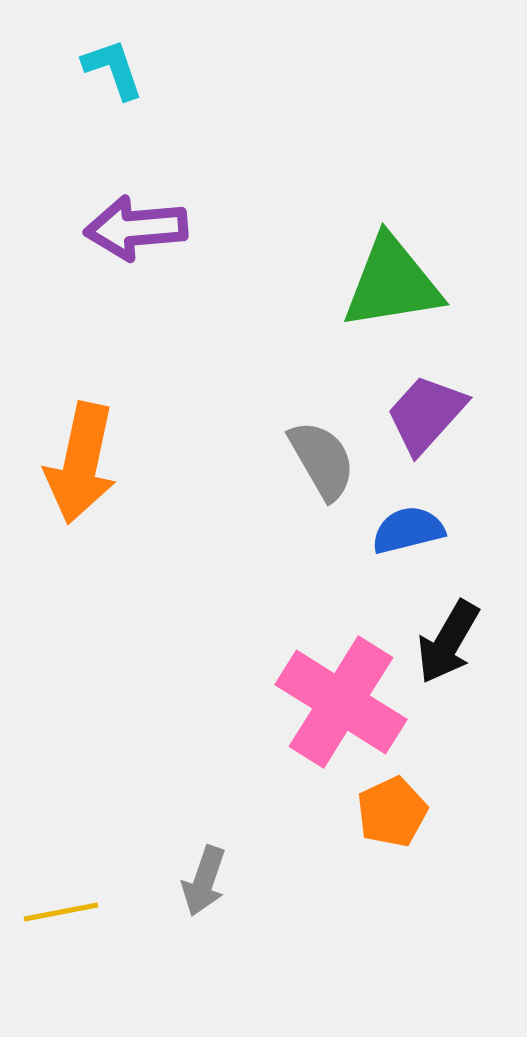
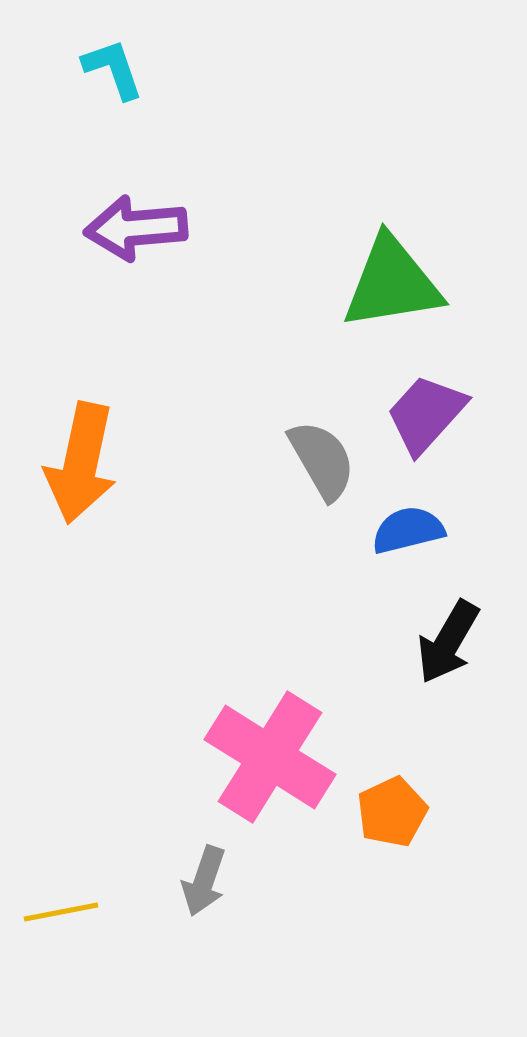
pink cross: moved 71 px left, 55 px down
